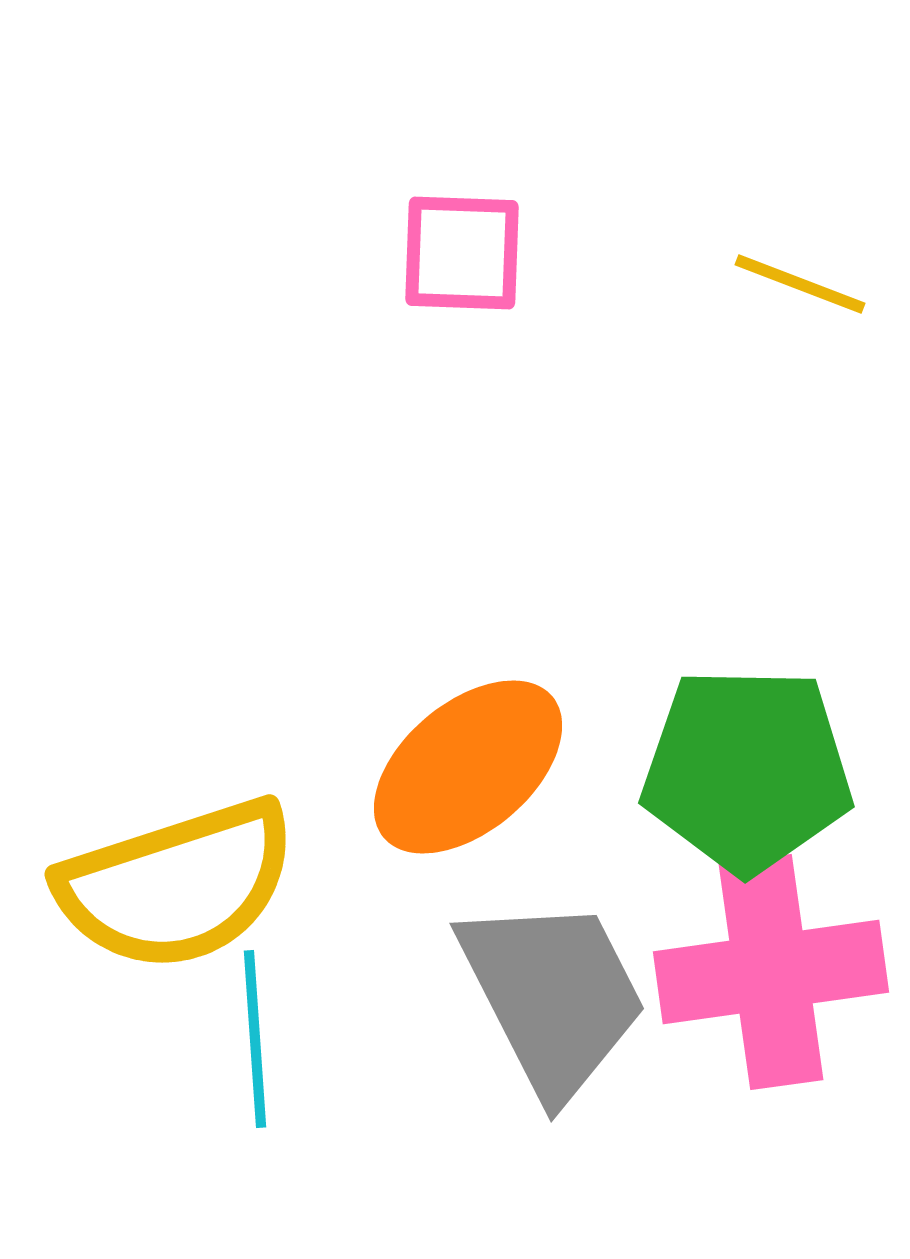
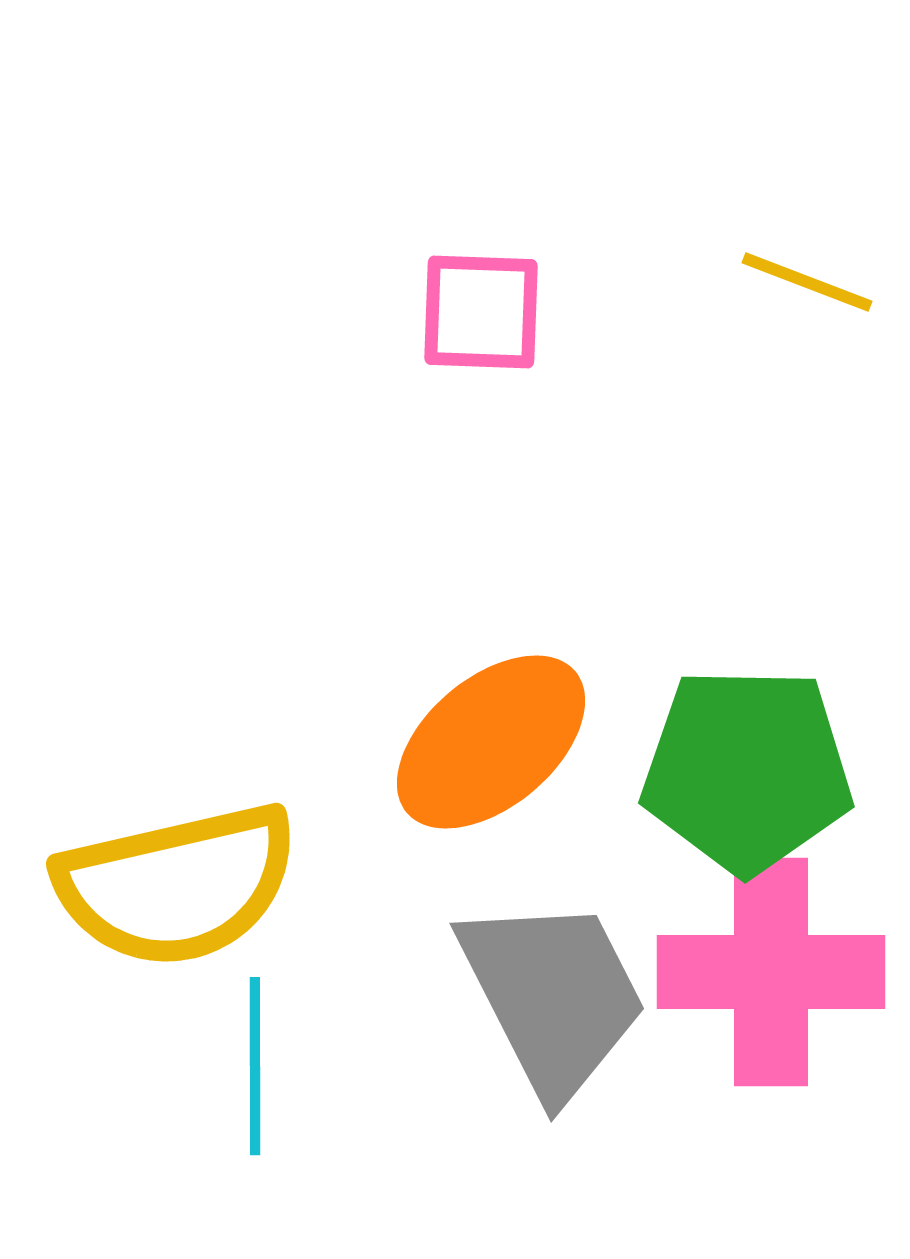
pink square: moved 19 px right, 59 px down
yellow line: moved 7 px right, 2 px up
orange ellipse: moved 23 px right, 25 px up
yellow semicircle: rotated 5 degrees clockwise
pink cross: rotated 8 degrees clockwise
cyan line: moved 27 px down; rotated 4 degrees clockwise
